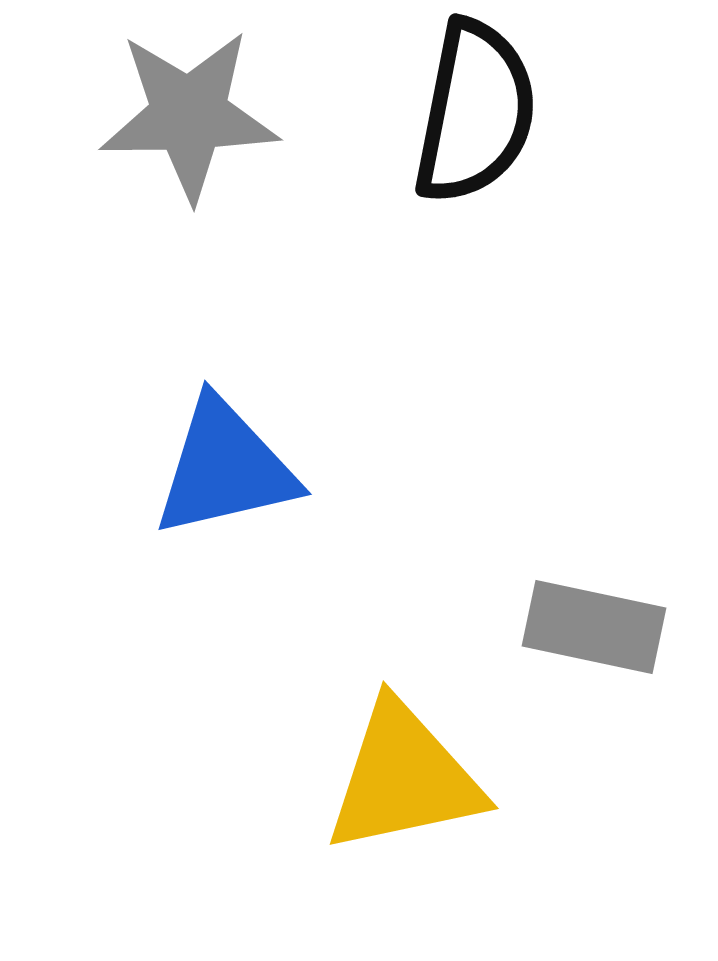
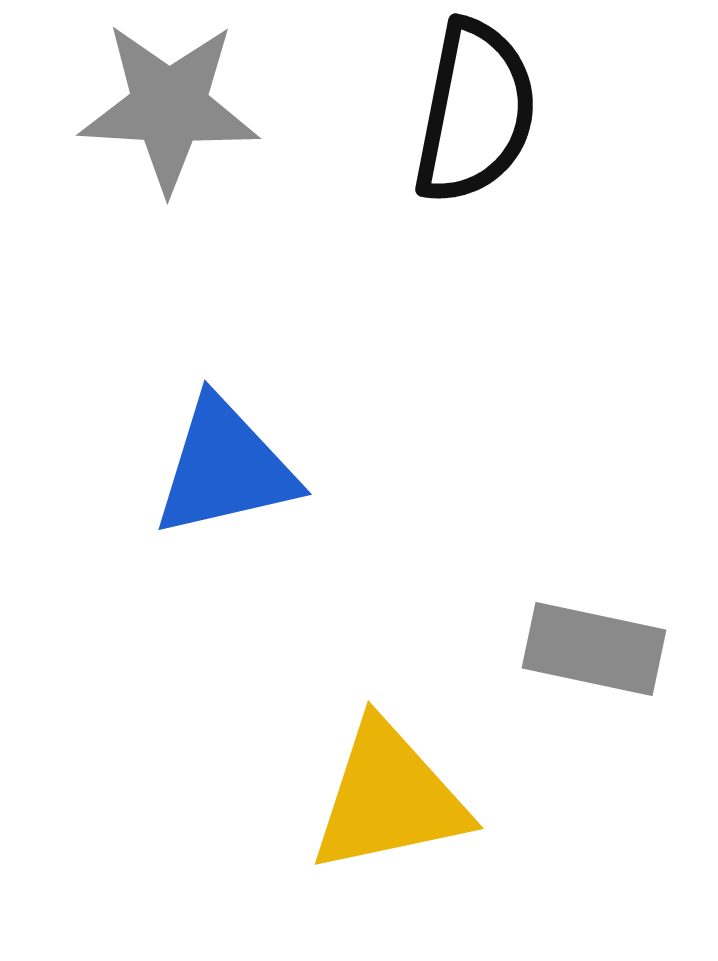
gray star: moved 20 px left, 8 px up; rotated 4 degrees clockwise
gray rectangle: moved 22 px down
yellow triangle: moved 15 px left, 20 px down
